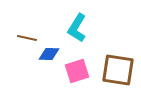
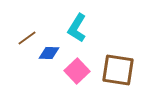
brown line: rotated 48 degrees counterclockwise
blue diamond: moved 1 px up
pink square: rotated 25 degrees counterclockwise
